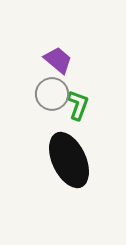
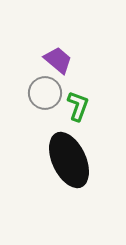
gray circle: moved 7 px left, 1 px up
green L-shape: moved 1 px down
